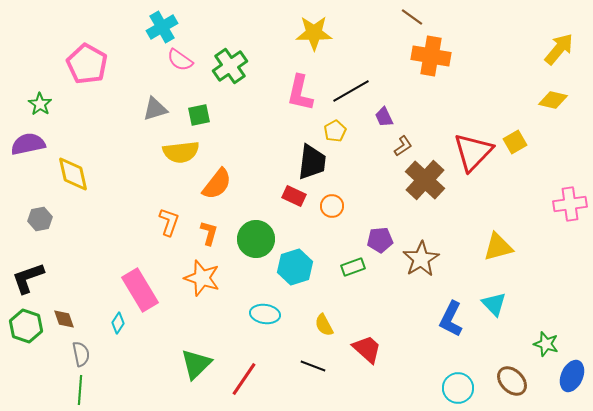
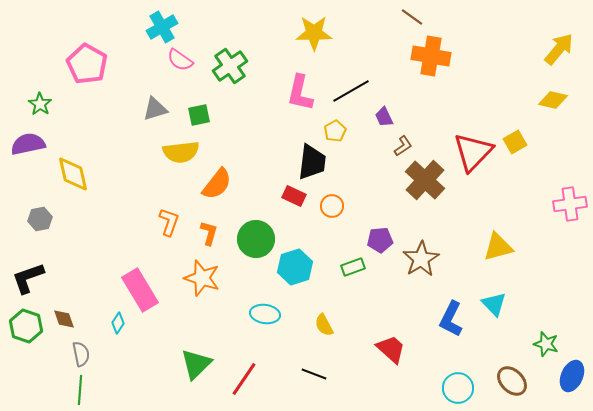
red trapezoid at (367, 349): moved 24 px right
black line at (313, 366): moved 1 px right, 8 px down
